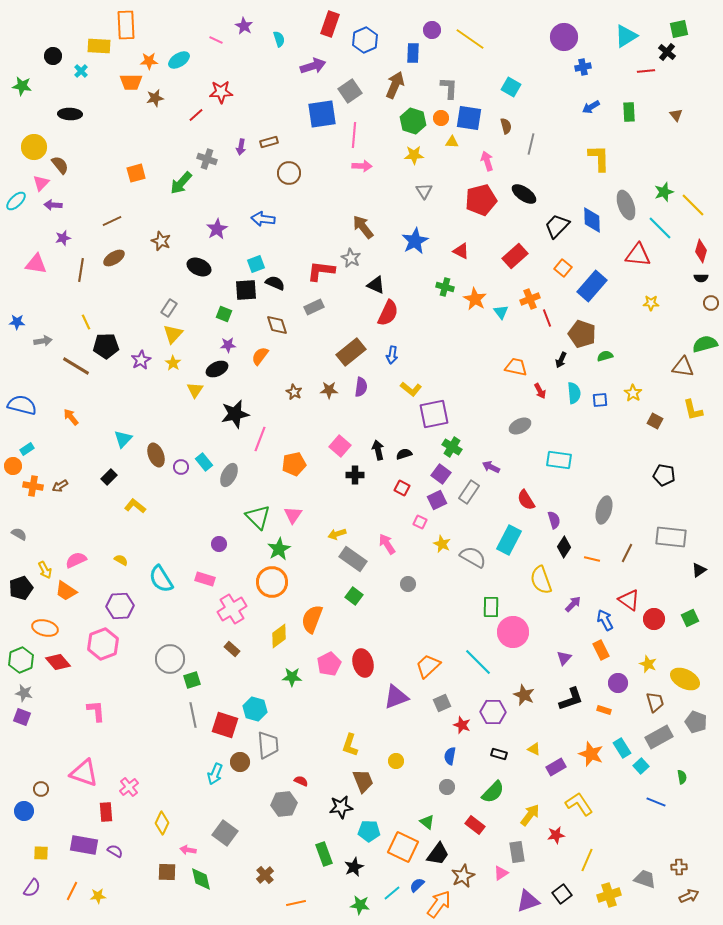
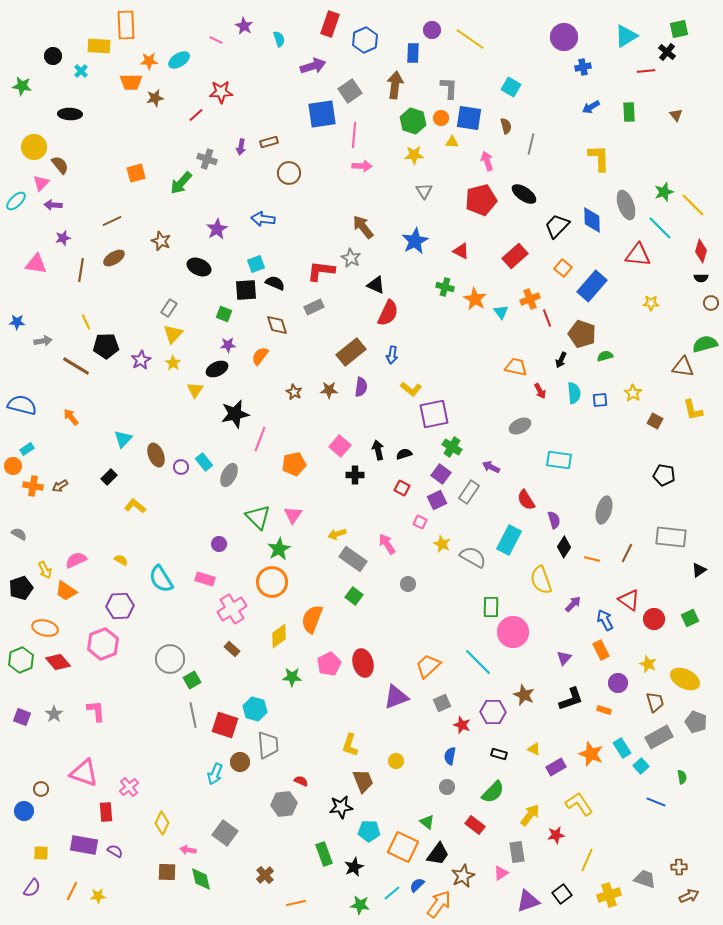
brown arrow at (395, 85): rotated 16 degrees counterclockwise
green square at (192, 680): rotated 12 degrees counterclockwise
gray star at (24, 693): moved 30 px right, 21 px down; rotated 24 degrees clockwise
